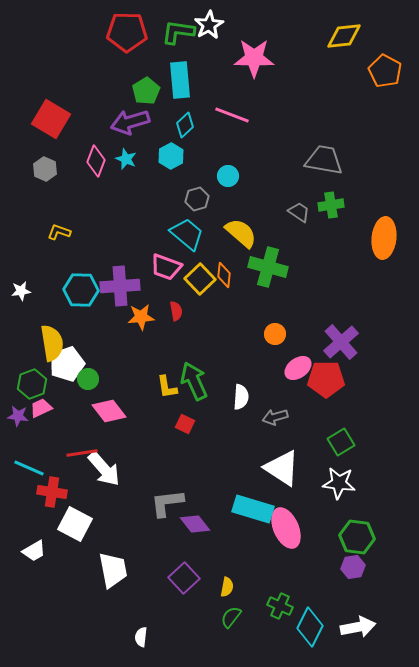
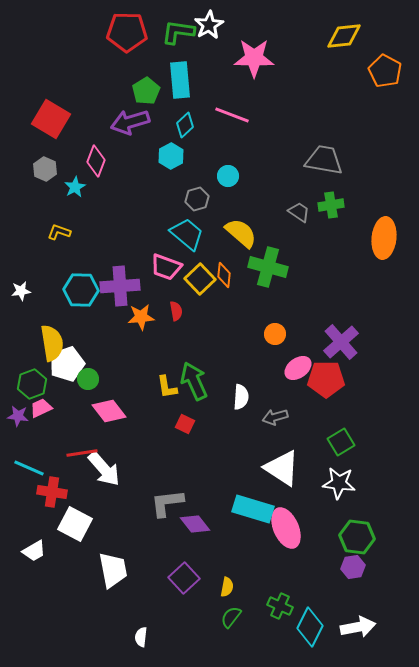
cyan star at (126, 159): moved 51 px left, 28 px down; rotated 20 degrees clockwise
